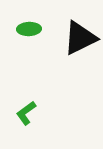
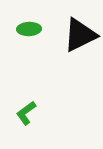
black triangle: moved 3 px up
